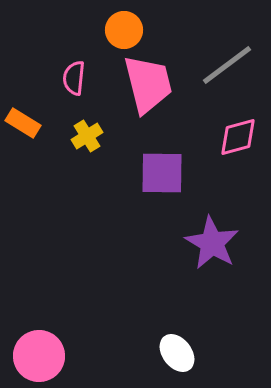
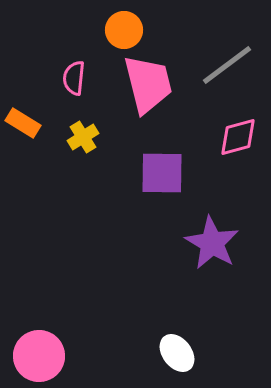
yellow cross: moved 4 px left, 1 px down
